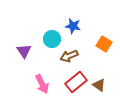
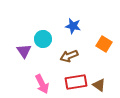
cyan circle: moved 9 px left
red rectangle: rotated 30 degrees clockwise
